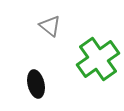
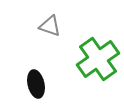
gray triangle: rotated 20 degrees counterclockwise
